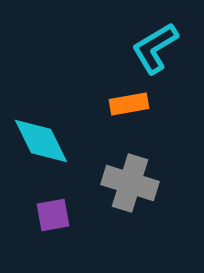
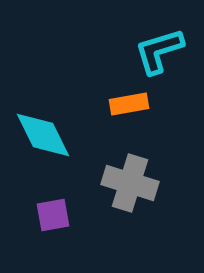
cyan L-shape: moved 4 px right, 3 px down; rotated 14 degrees clockwise
cyan diamond: moved 2 px right, 6 px up
